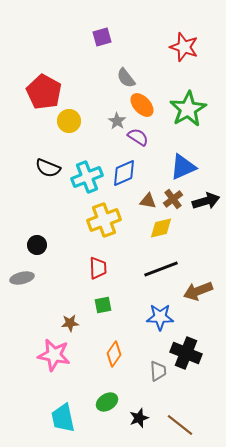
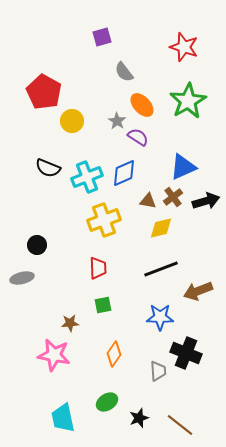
gray semicircle: moved 2 px left, 6 px up
green star: moved 8 px up
yellow circle: moved 3 px right
brown cross: moved 2 px up
